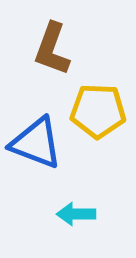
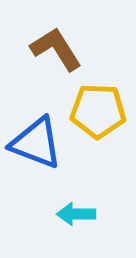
brown L-shape: moved 4 px right; rotated 128 degrees clockwise
